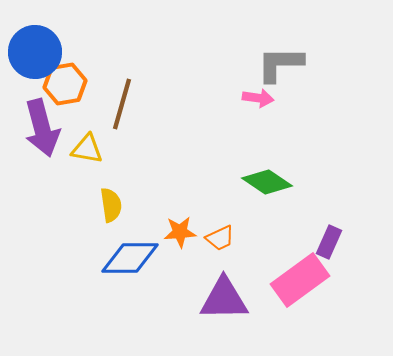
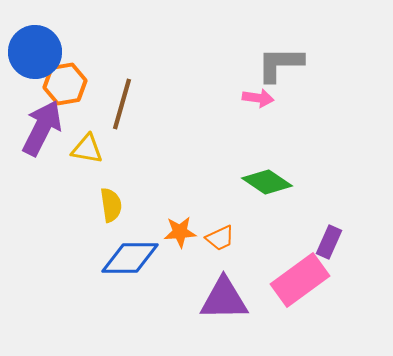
purple arrow: rotated 138 degrees counterclockwise
